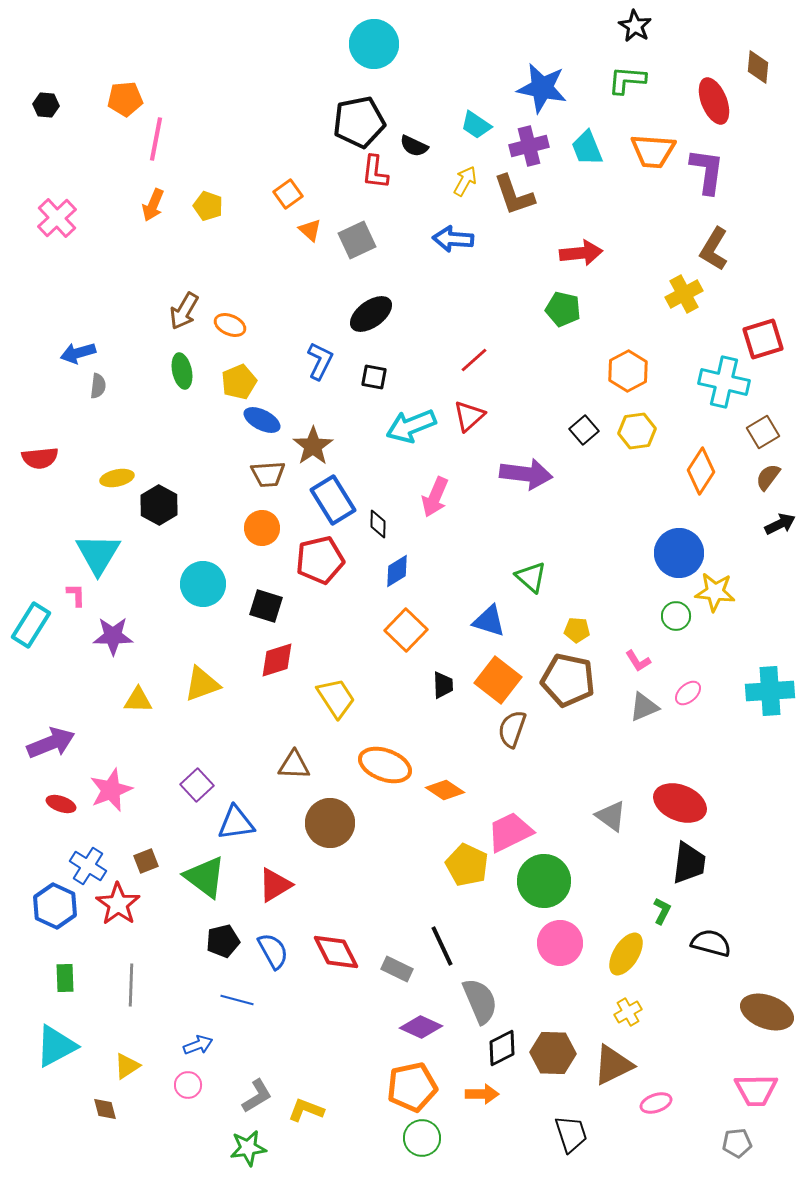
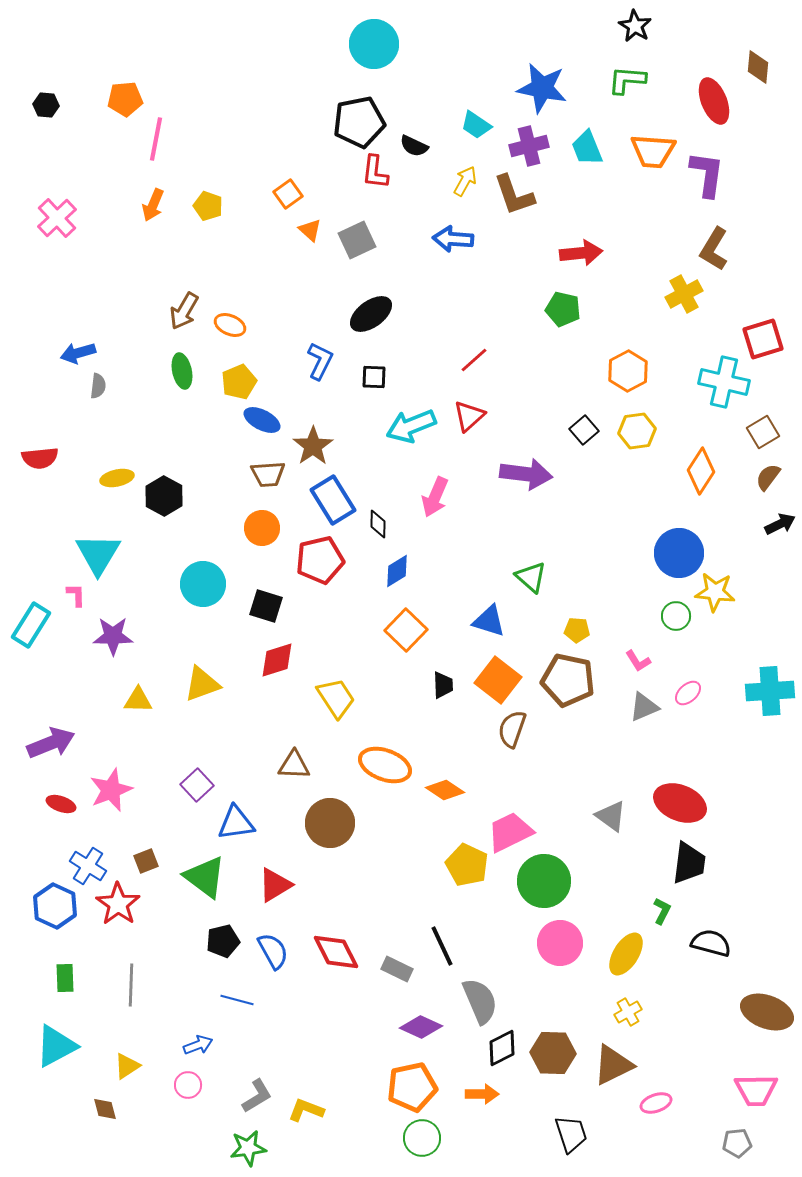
purple L-shape at (707, 171): moved 3 px down
black square at (374, 377): rotated 8 degrees counterclockwise
black hexagon at (159, 505): moved 5 px right, 9 px up
